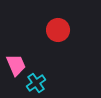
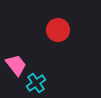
pink trapezoid: rotated 15 degrees counterclockwise
